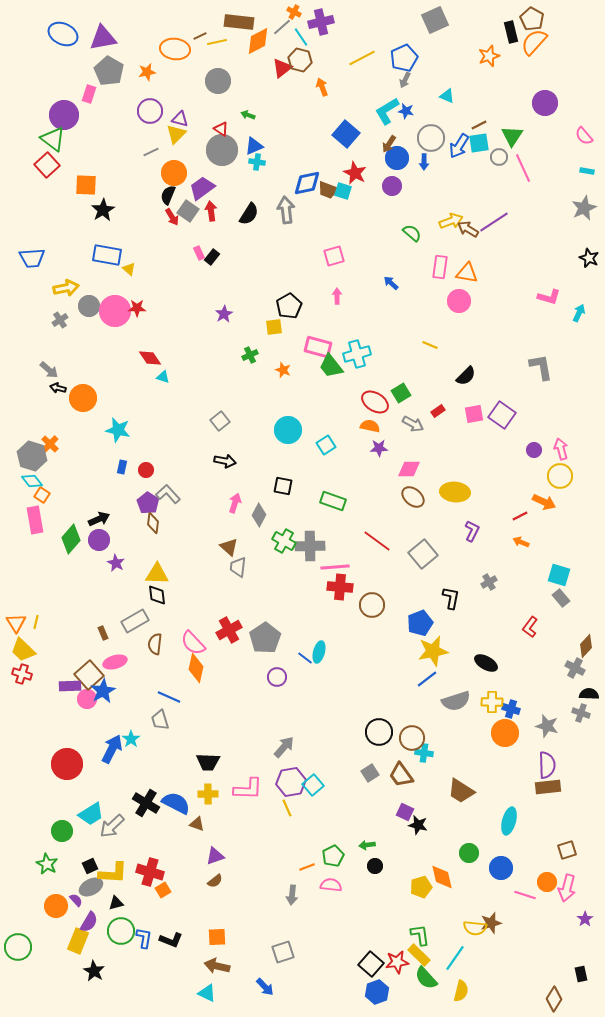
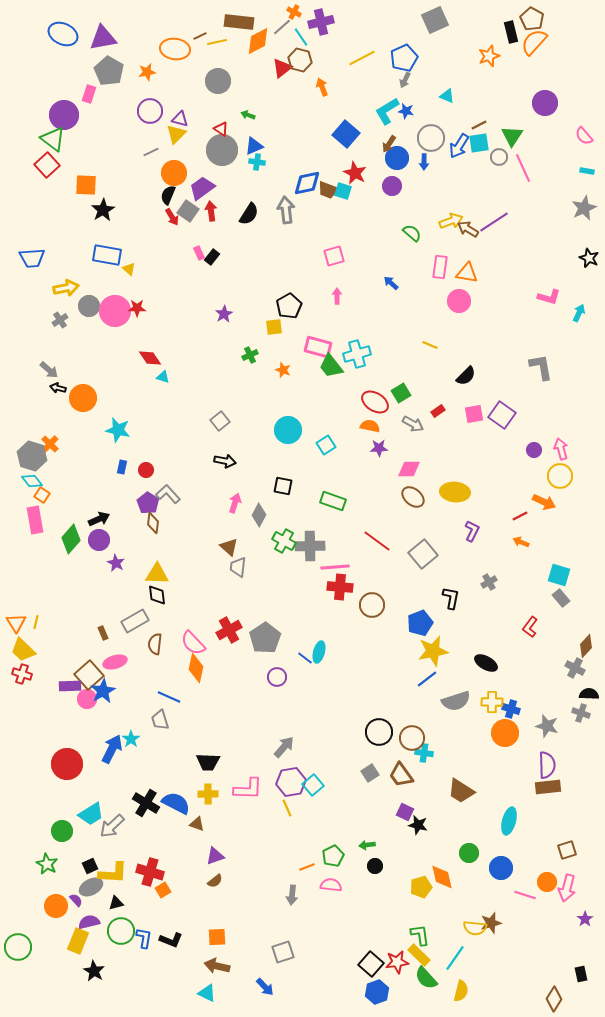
purple semicircle at (89, 922): rotated 135 degrees counterclockwise
